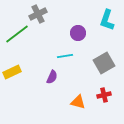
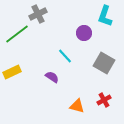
cyan L-shape: moved 2 px left, 4 px up
purple circle: moved 6 px right
cyan line: rotated 56 degrees clockwise
gray square: rotated 30 degrees counterclockwise
purple semicircle: rotated 80 degrees counterclockwise
red cross: moved 5 px down; rotated 16 degrees counterclockwise
orange triangle: moved 1 px left, 4 px down
